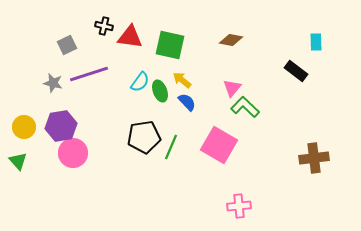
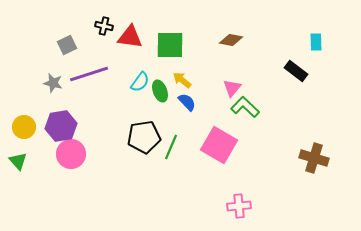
green square: rotated 12 degrees counterclockwise
pink circle: moved 2 px left, 1 px down
brown cross: rotated 24 degrees clockwise
